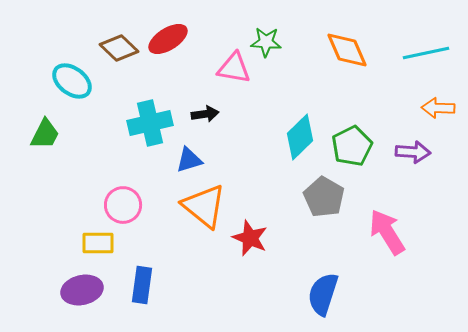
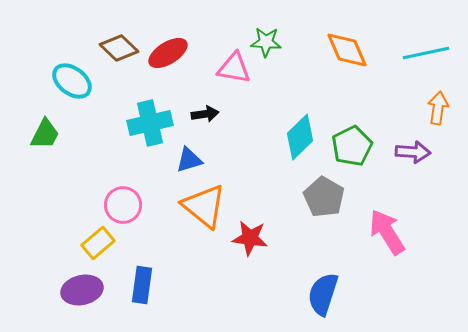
red ellipse: moved 14 px down
orange arrow: rotated 96 degrees clockwise
red star: rotated 15 degrees counterclockwise
yellow rectangle: rotated 40 degrees counterclockwise
